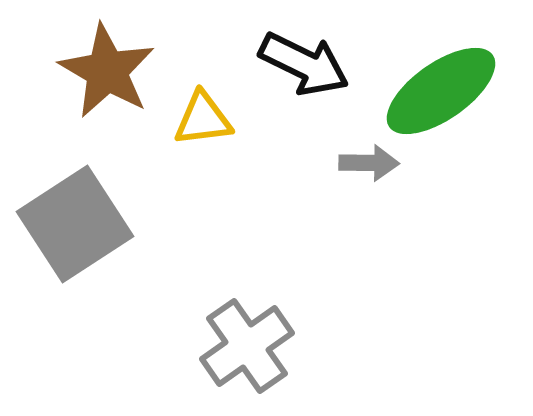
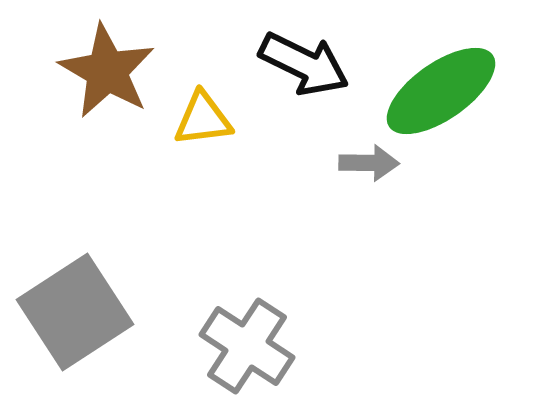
gray square: moved 88 px down
gray cross: rotated 22 degrees counterclockwise
